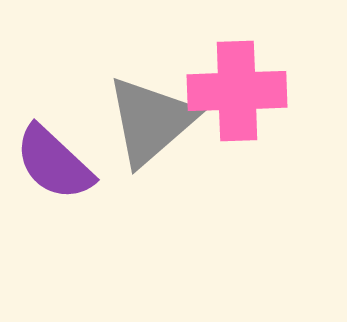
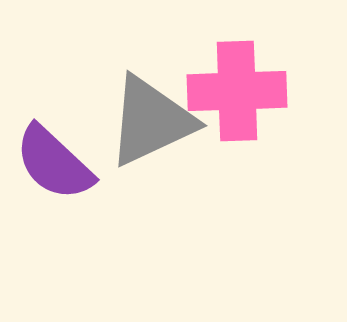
gray triangle: rotated 16 degrees clockwise
